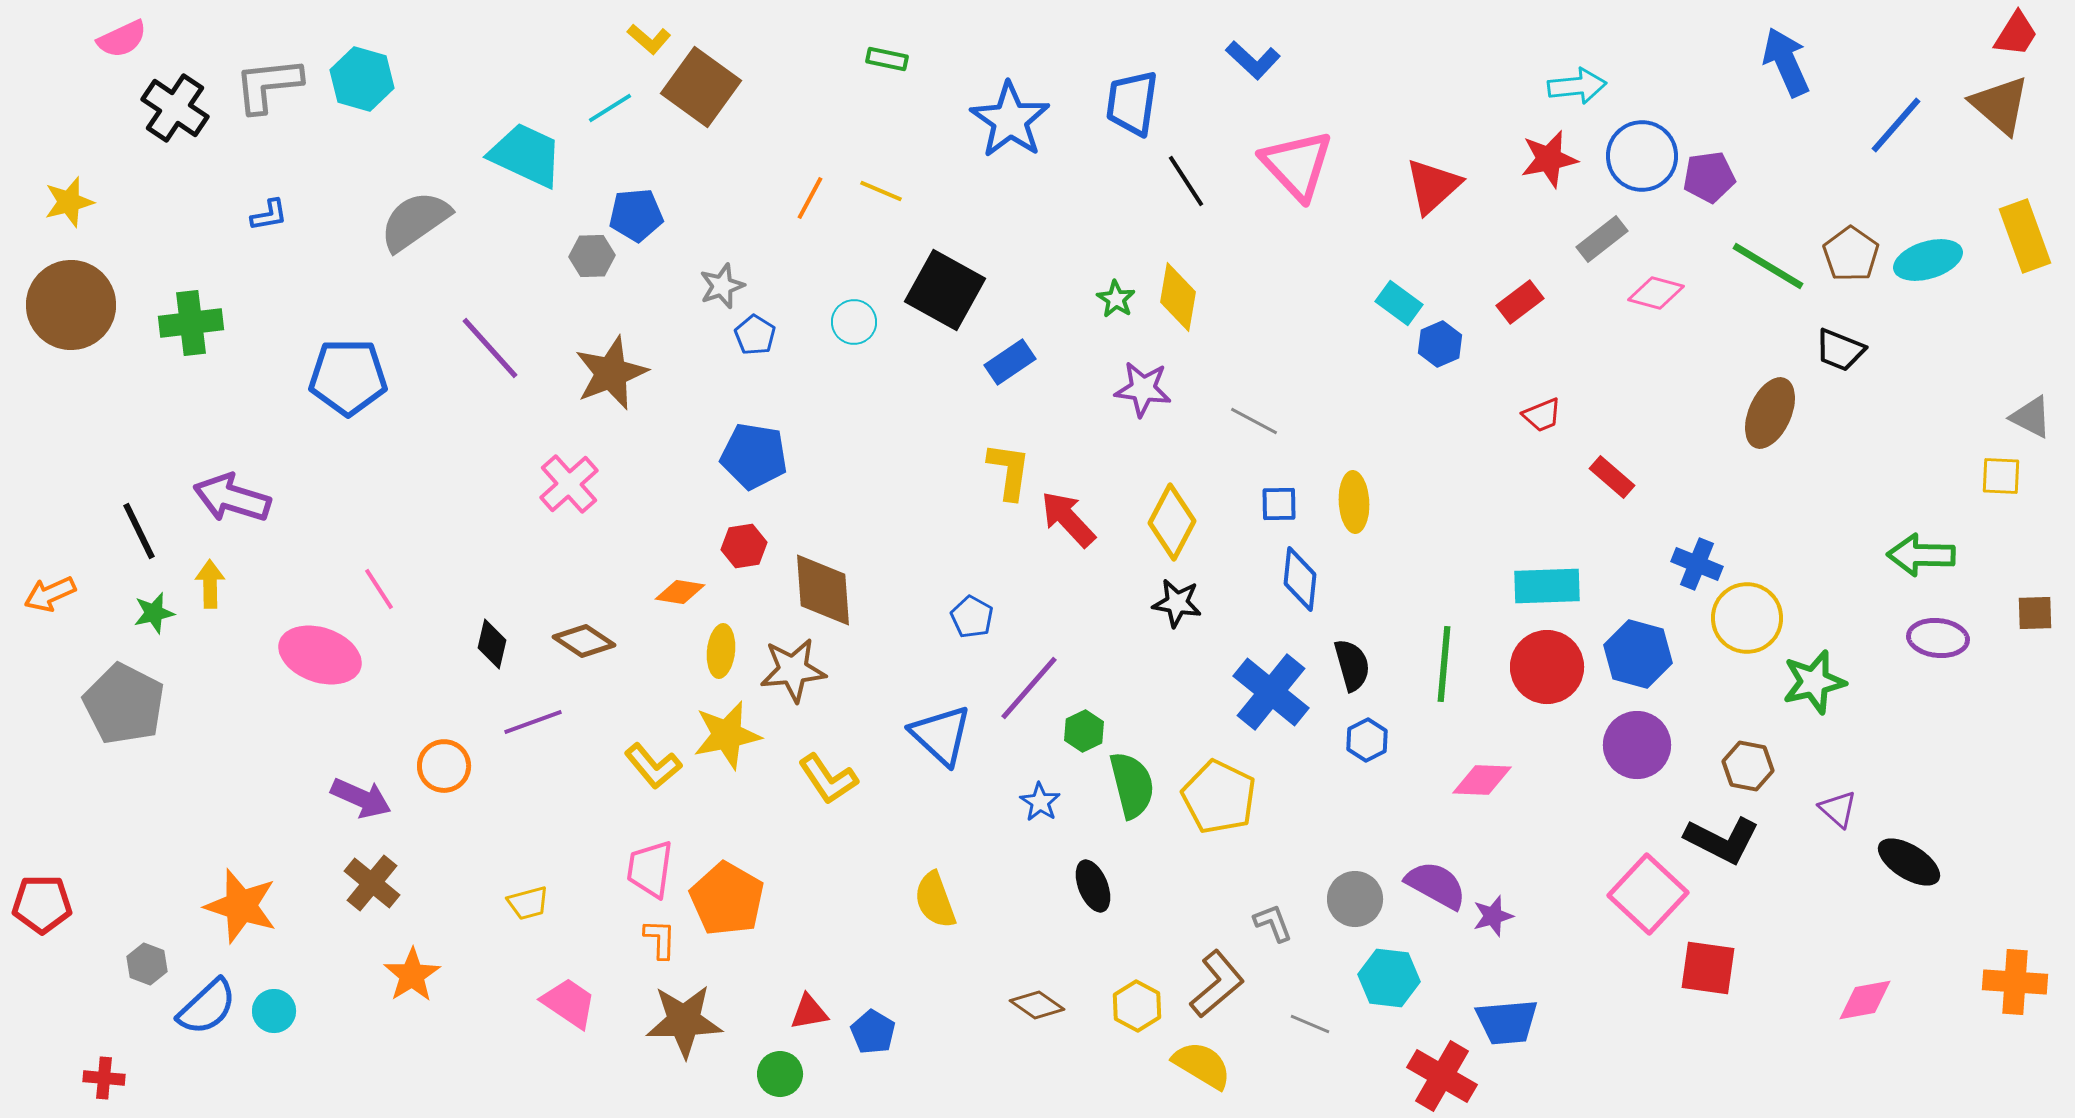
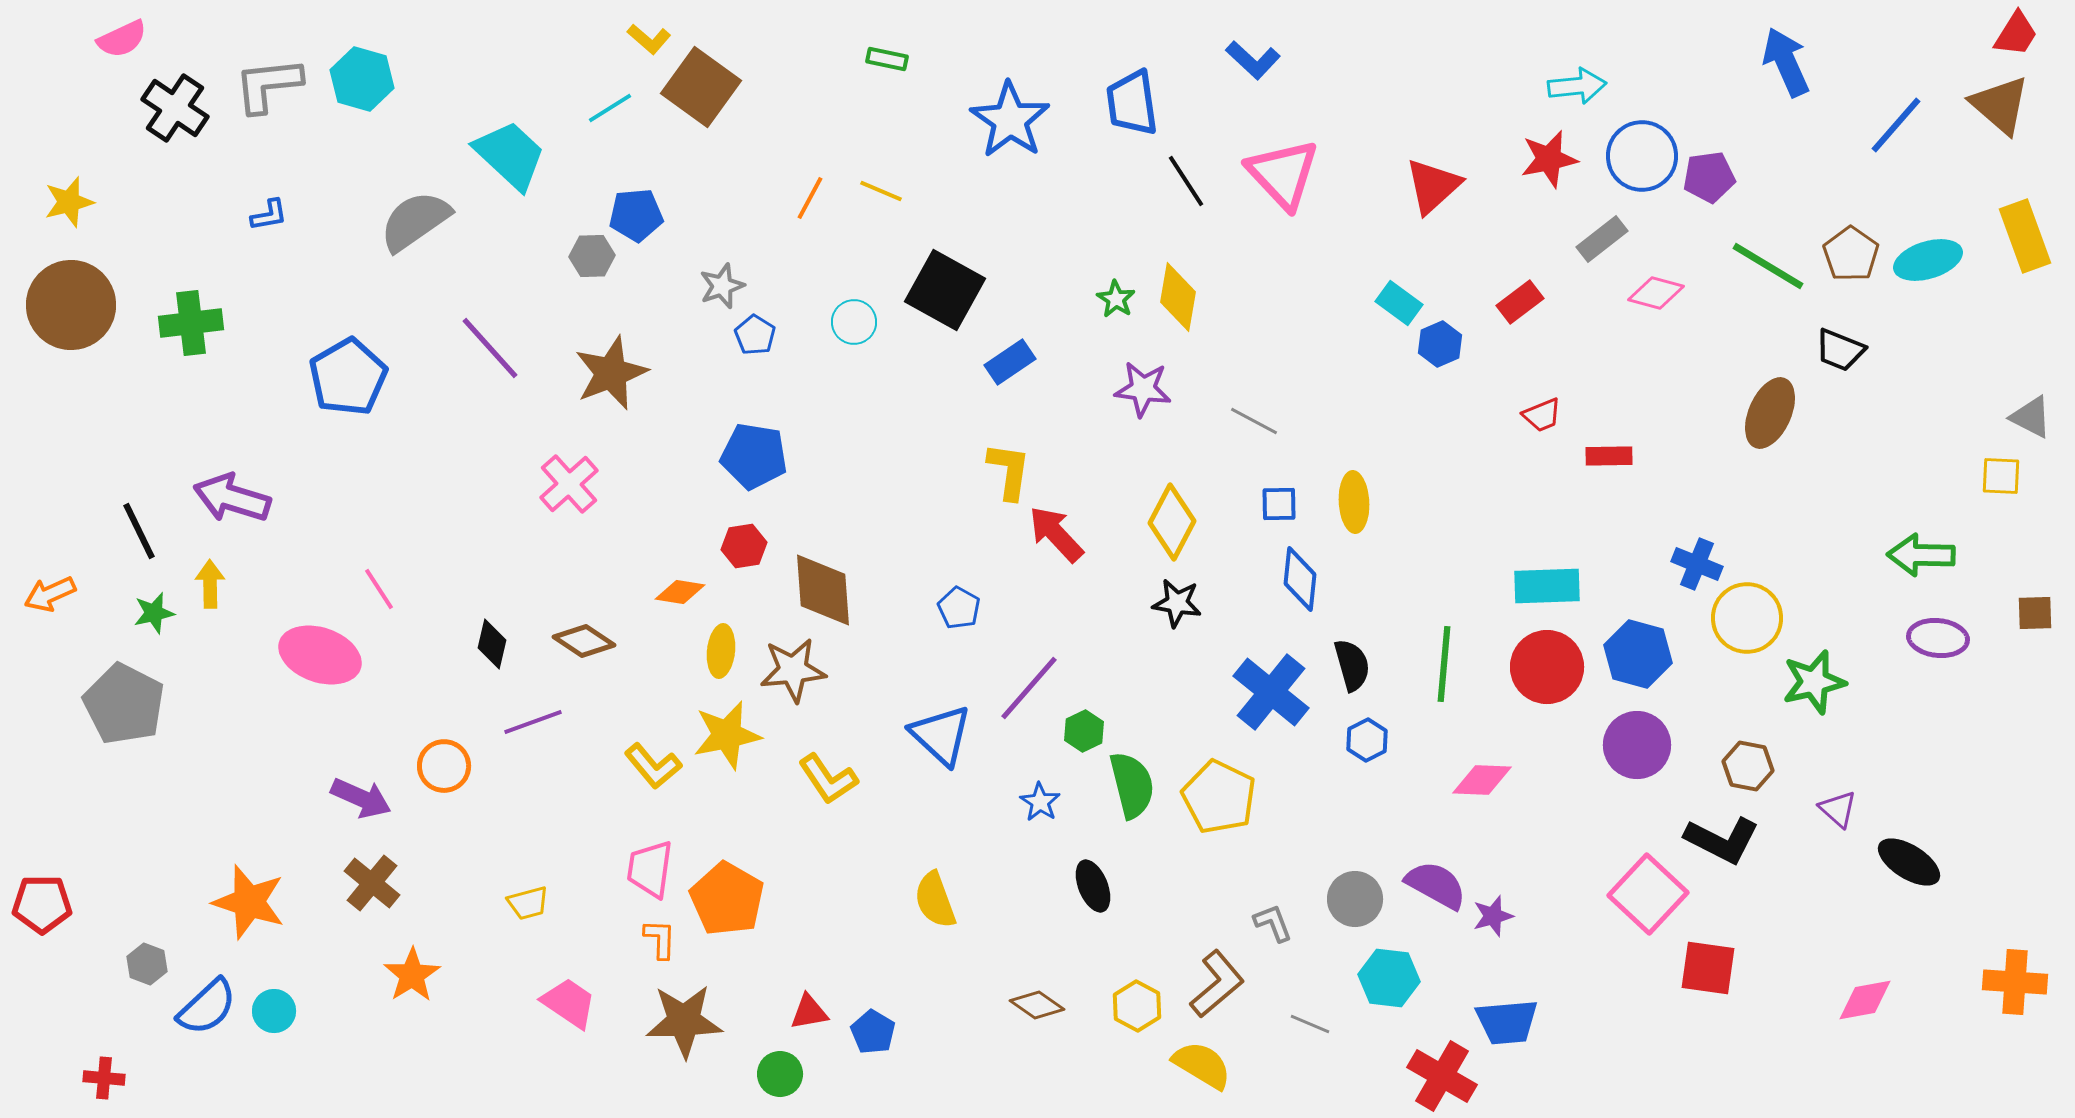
blue trapezoid at (1132, 103): rotated 16 degrees counterclockwise
cyan trapezoid at (526, 155): moved 16 px left; rotated 18 degrees clockwise
pink triangle at (1297, 165): moved 14 px left, 9 px down
blue pentagon at (348, 377): rotated 30 degrees counterclockwise
red rectangle at (1612, 477): moved 3 px left, 21 px up; rotated 42 degrees counterclockwise
red arrow at (1068, 519): moved 12 px left, 15 px down
blue pentagon at (972, 617): moved 13 px left, 9 px up
orange star at (241, 906): moved 8 px right, 4 px up
